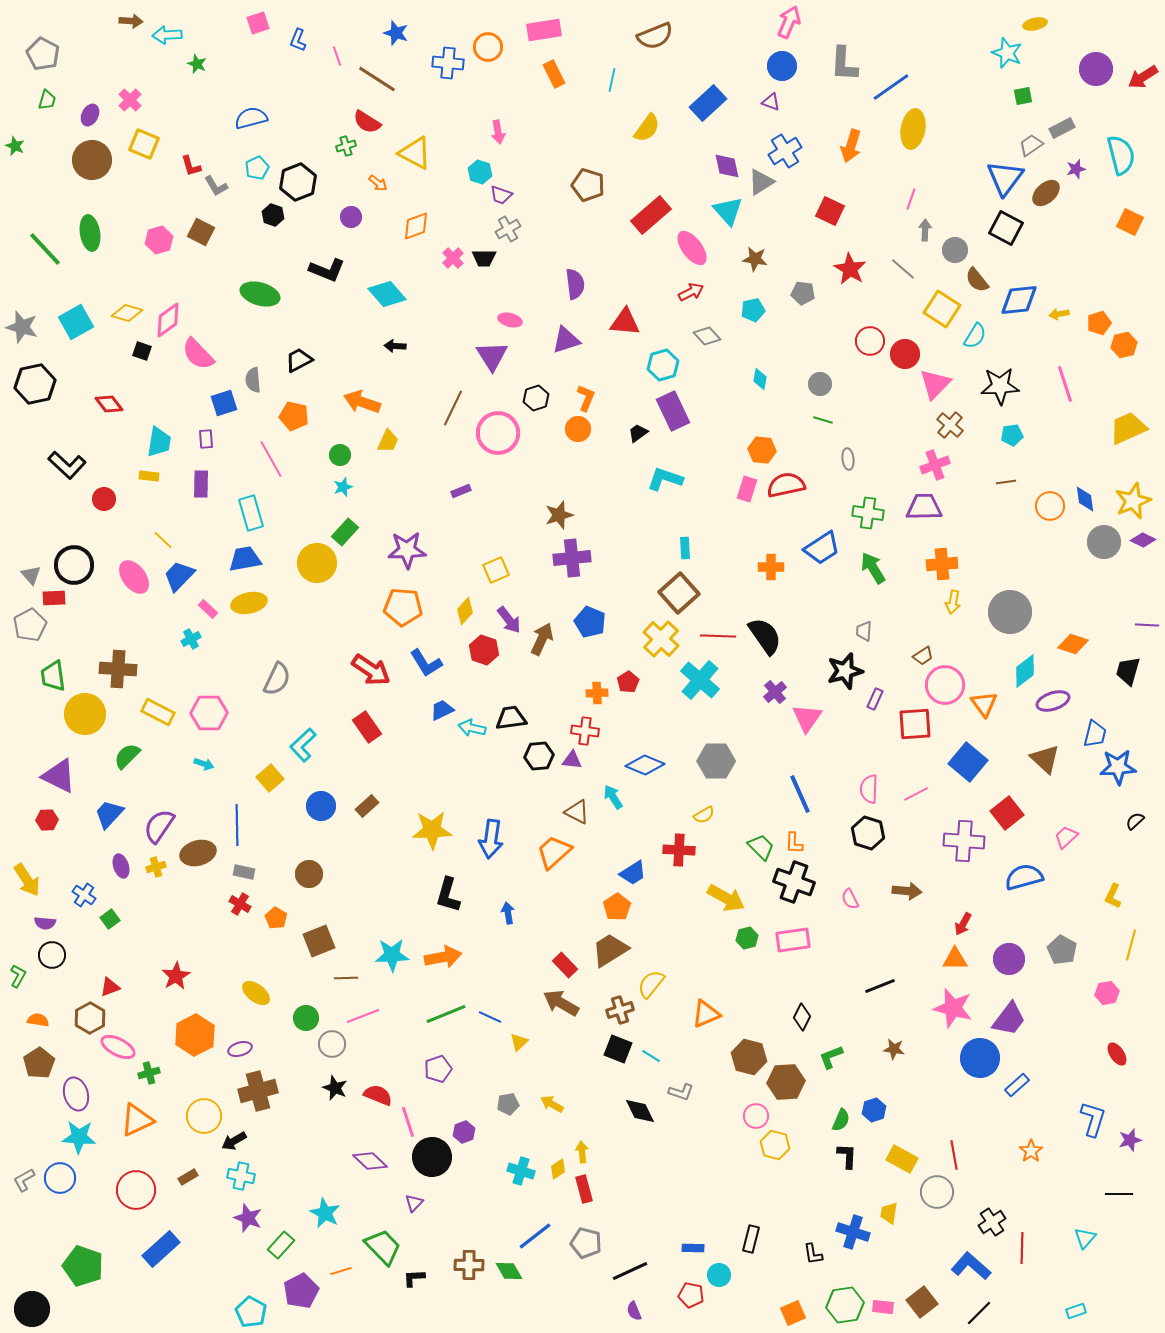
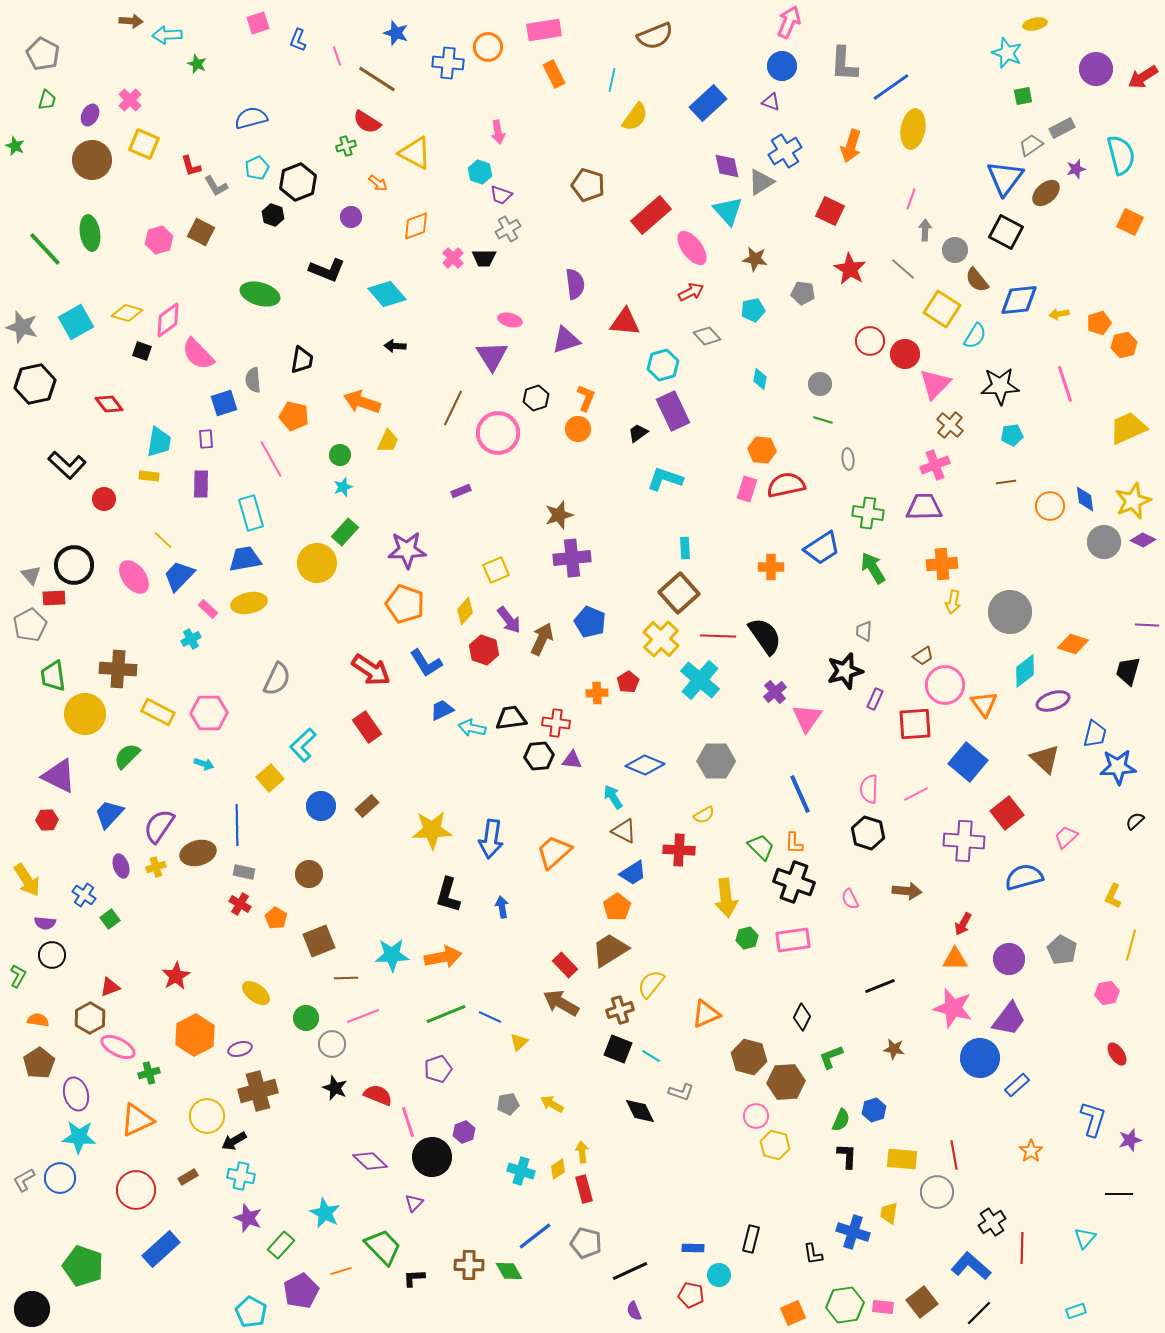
yellow semicircle at (647, 128): moved 12 px left, 11 px up
black square at (1006, 228): moved 4 px down
black trapezoid at (299, 360): moved 3 px right; rotated 128 degrees clockwise
orange pentagon at (403, 607): moved 2 px right, 3 px up; rotated 15 degrees clockwise
red cross at (585, 731): moved 29 px left, 8 px up
brown triangle at (577, 812): moved 47 px right, 19 px down
yellow arrow at (726, 898): rotated 54 degrees clockwise
blue arrow at (508, 913): moved 6 px left, 6 px up
yellow circle at (204, 1116): moved 3 px right
yellow rectangle at (902, 1159): rotated 24 degrees counterclockwise
